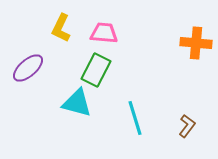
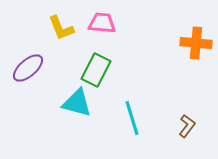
yellow L-shape: rotated 48 degrees counterclockwise
pink trapezoid: moved 2 px left, 10 px up
cyan line: moved 3 px left
